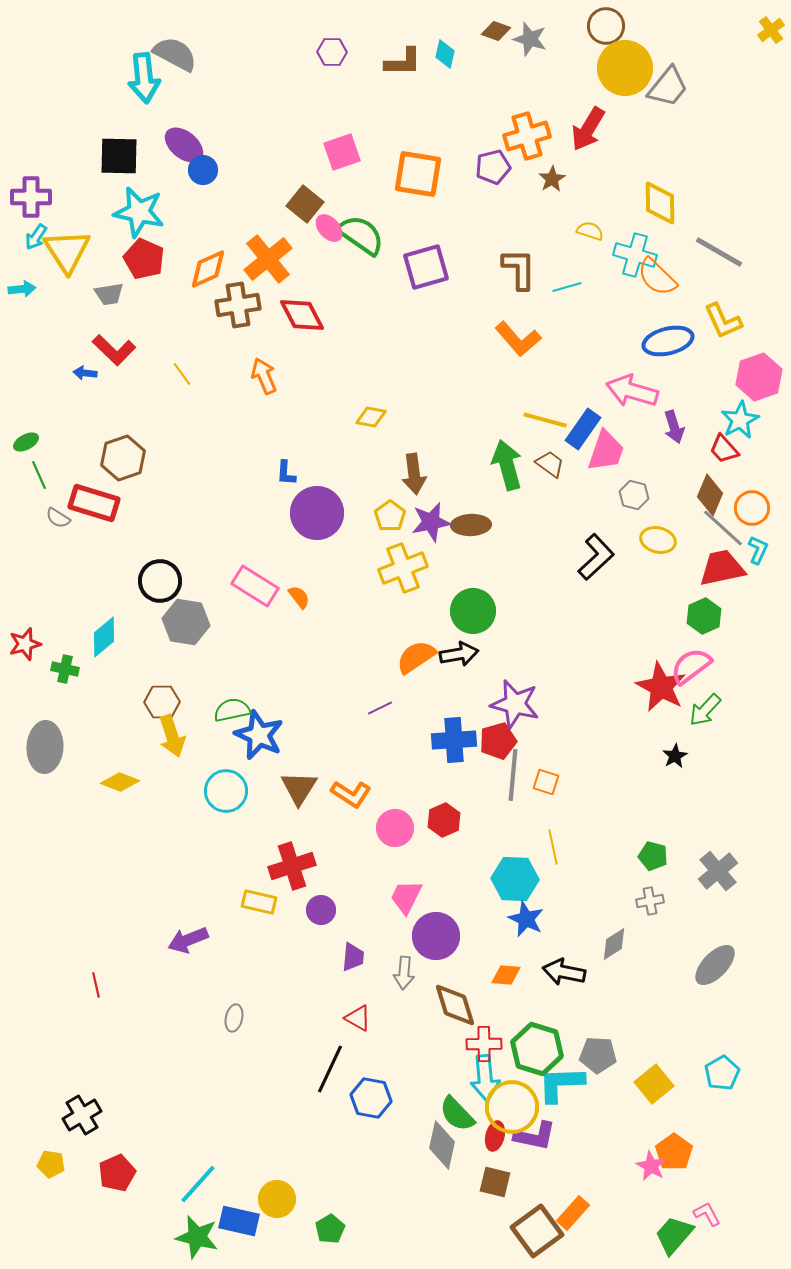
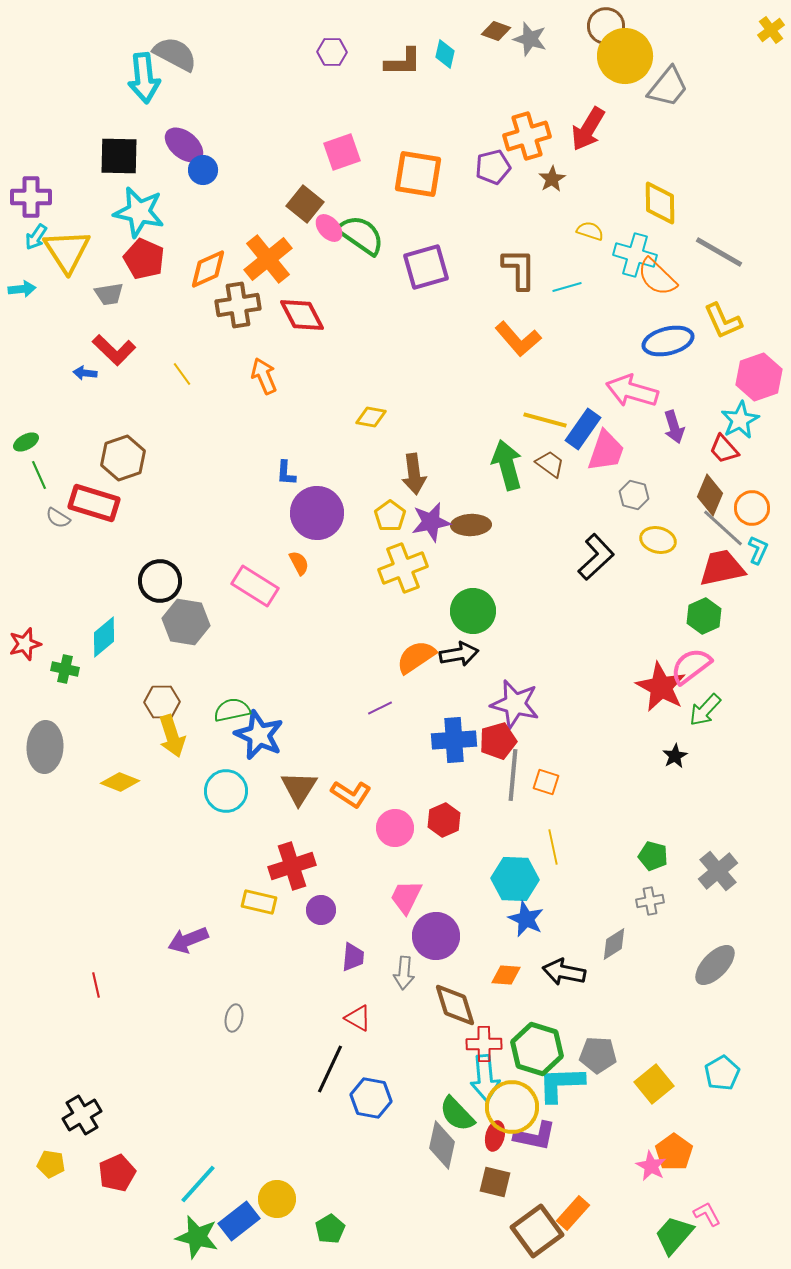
yellow circle at (625, 68): moved 12 px up
orange semicircle at (299, 597): moved 34 px up; rotated 10 degrees clockwise
blue rectangle at (239, 1221): rotated 51 degrees counterclockwise
